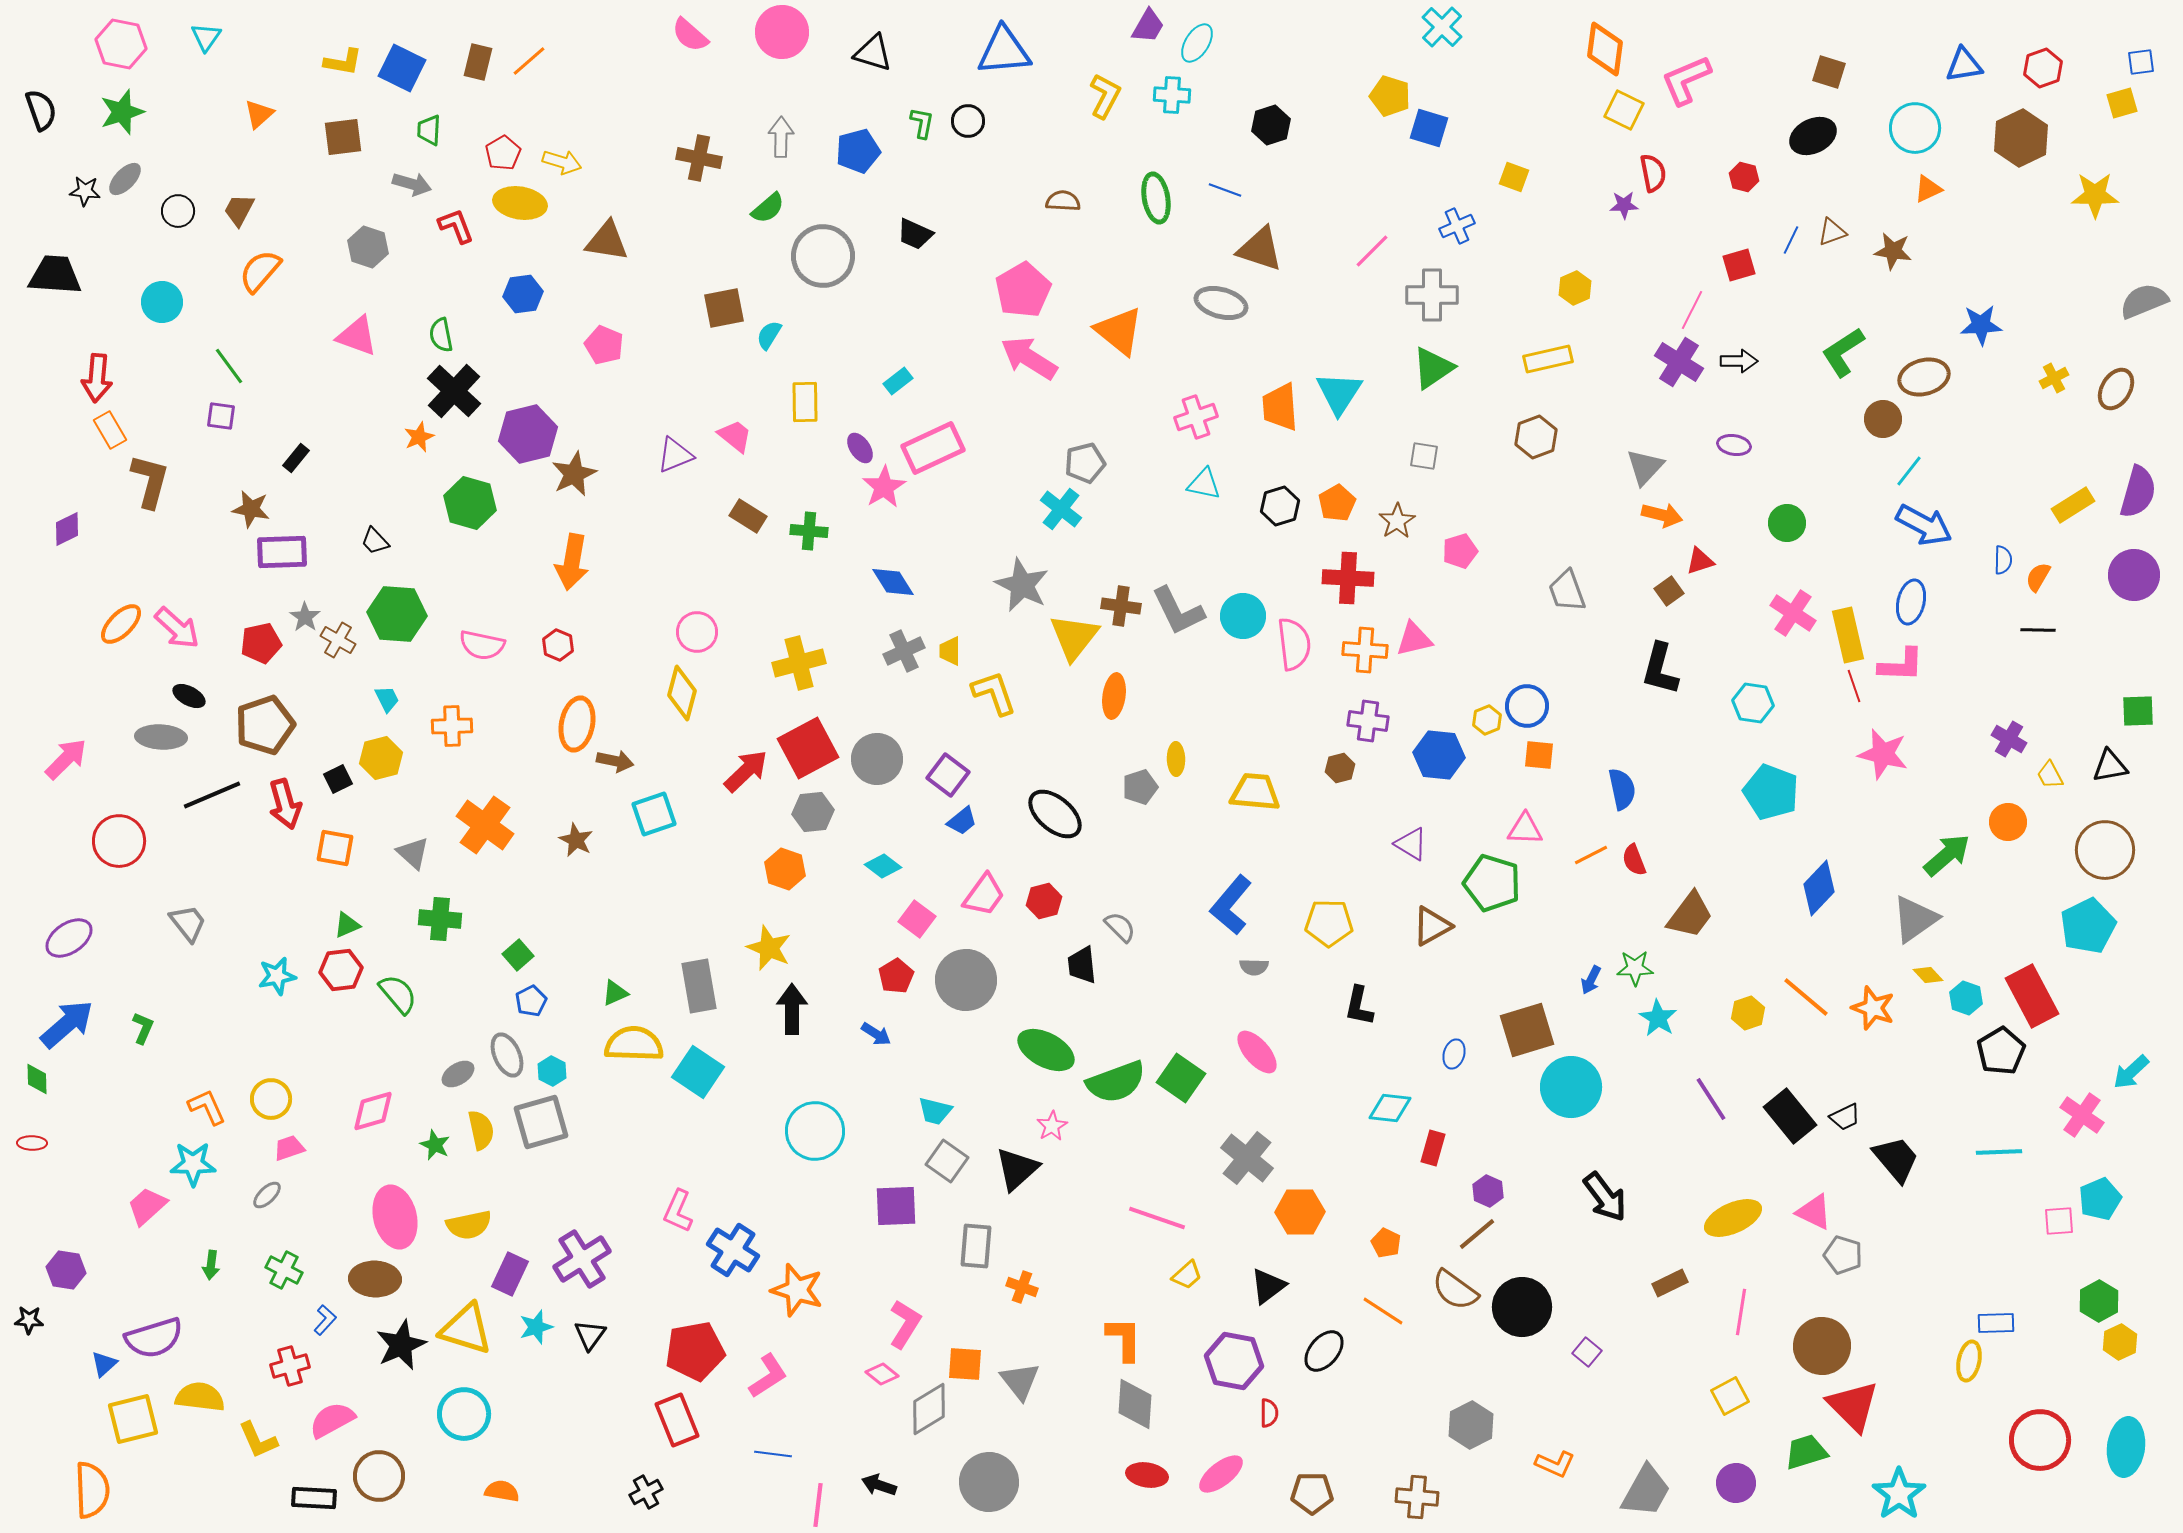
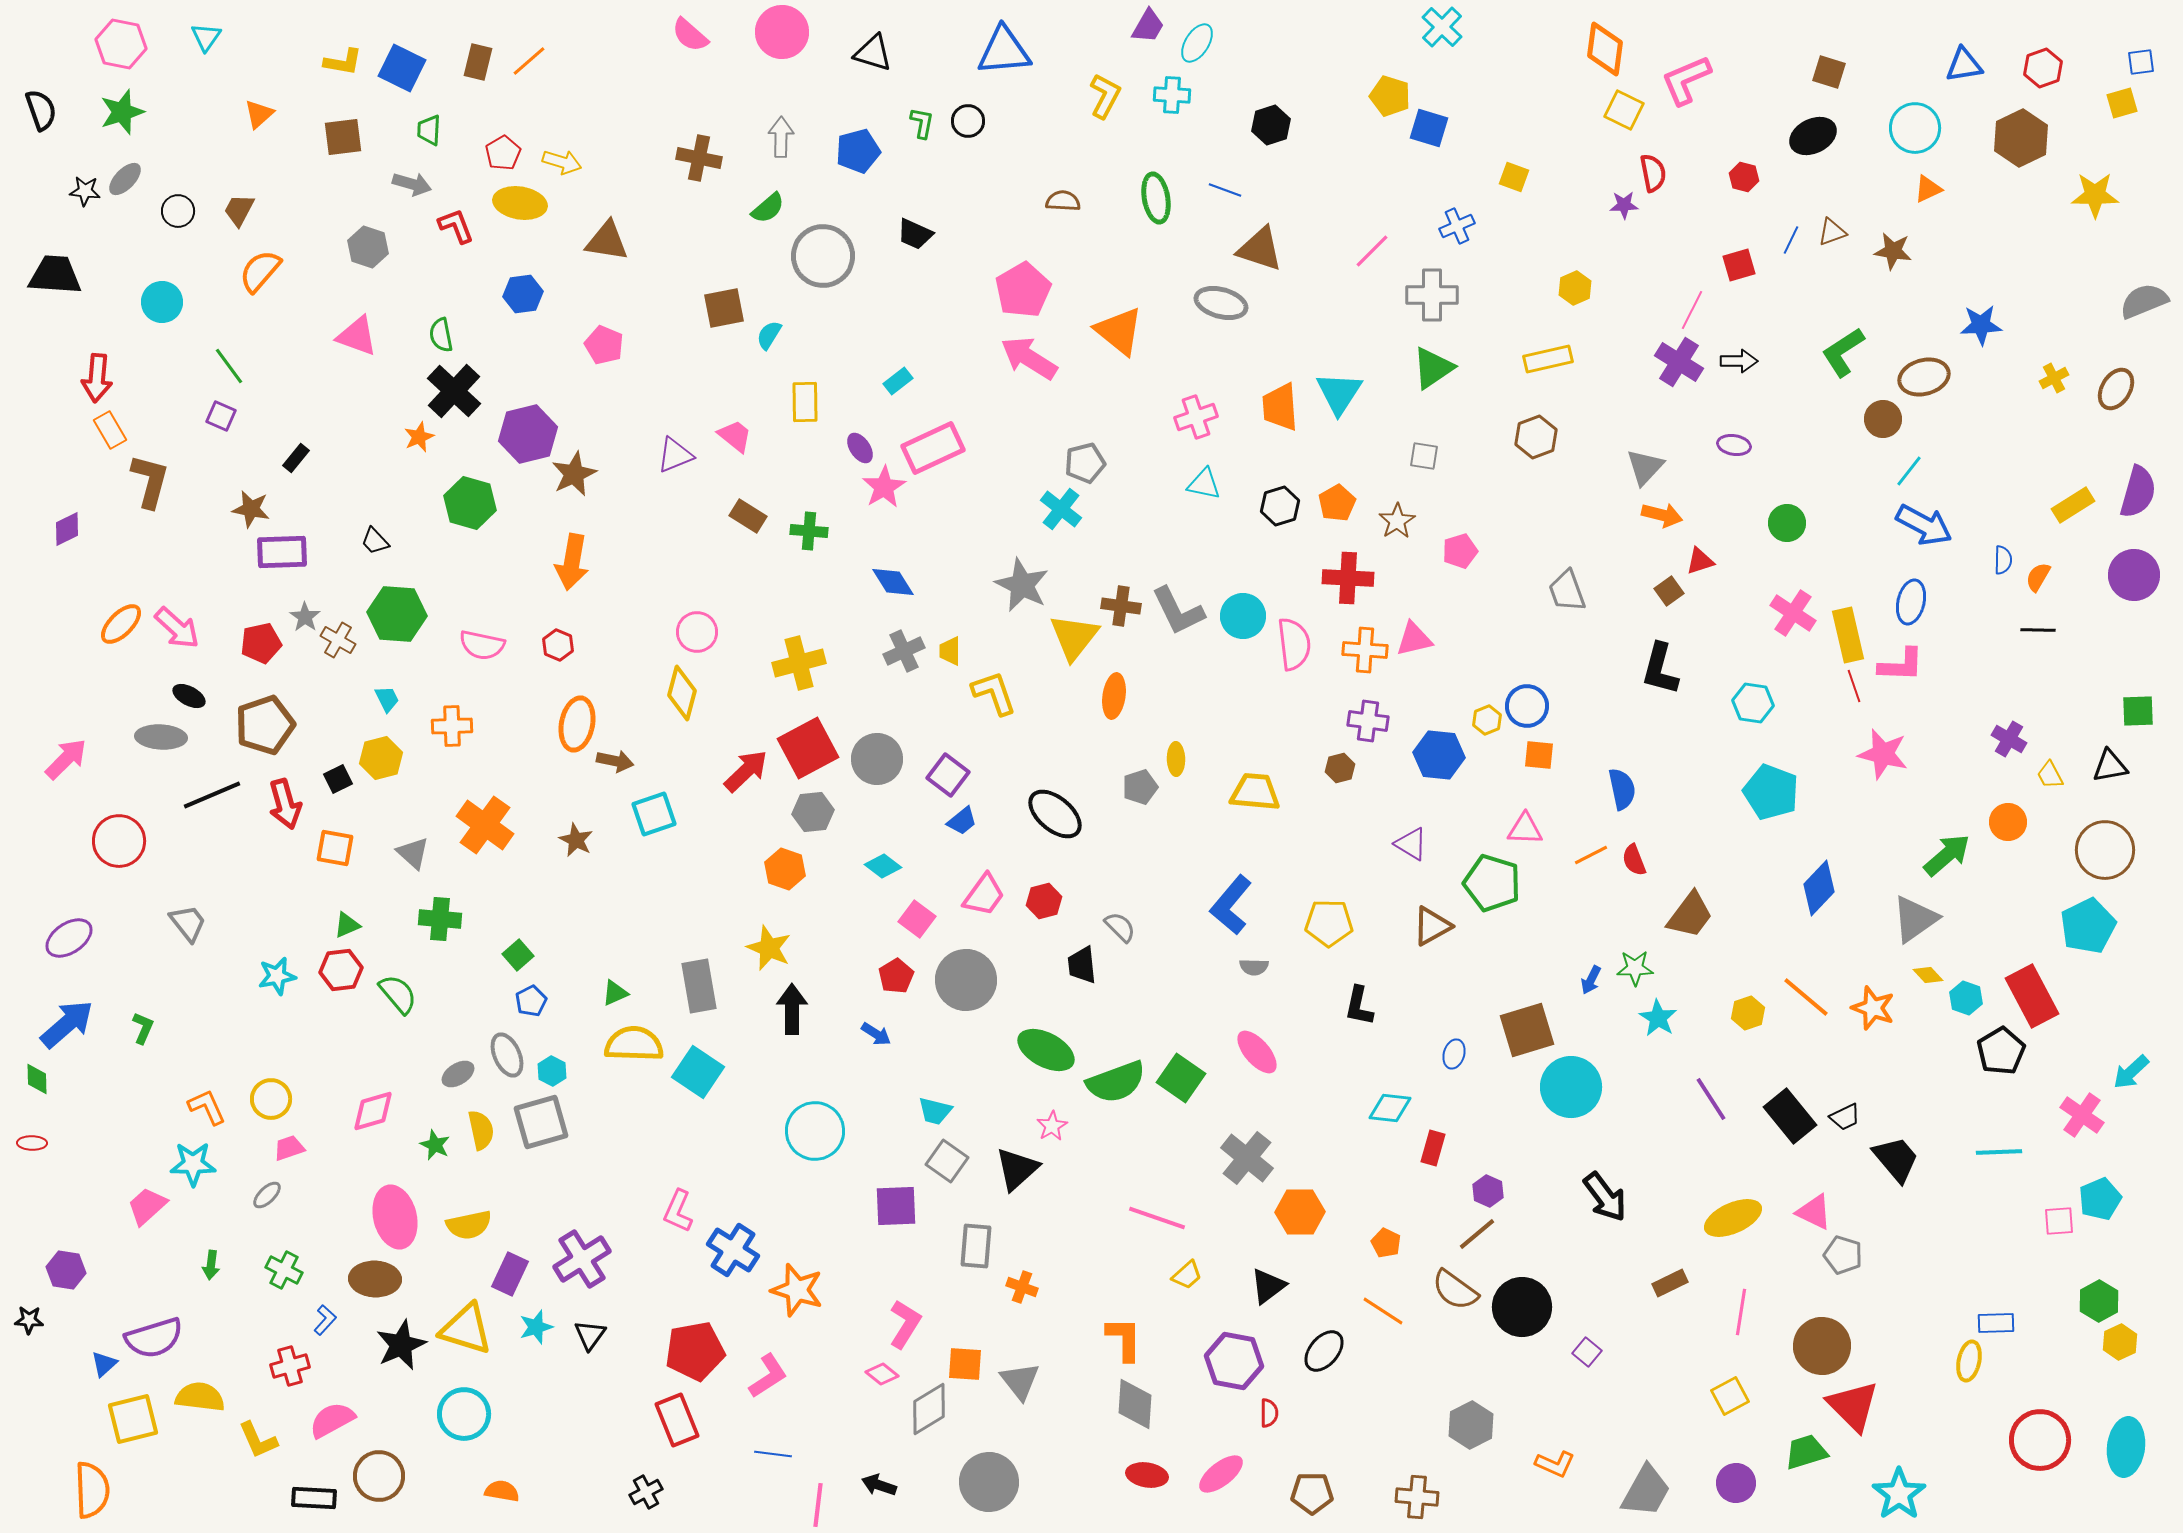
purple square at (221, 416): rotated 16 degrees clockwise
